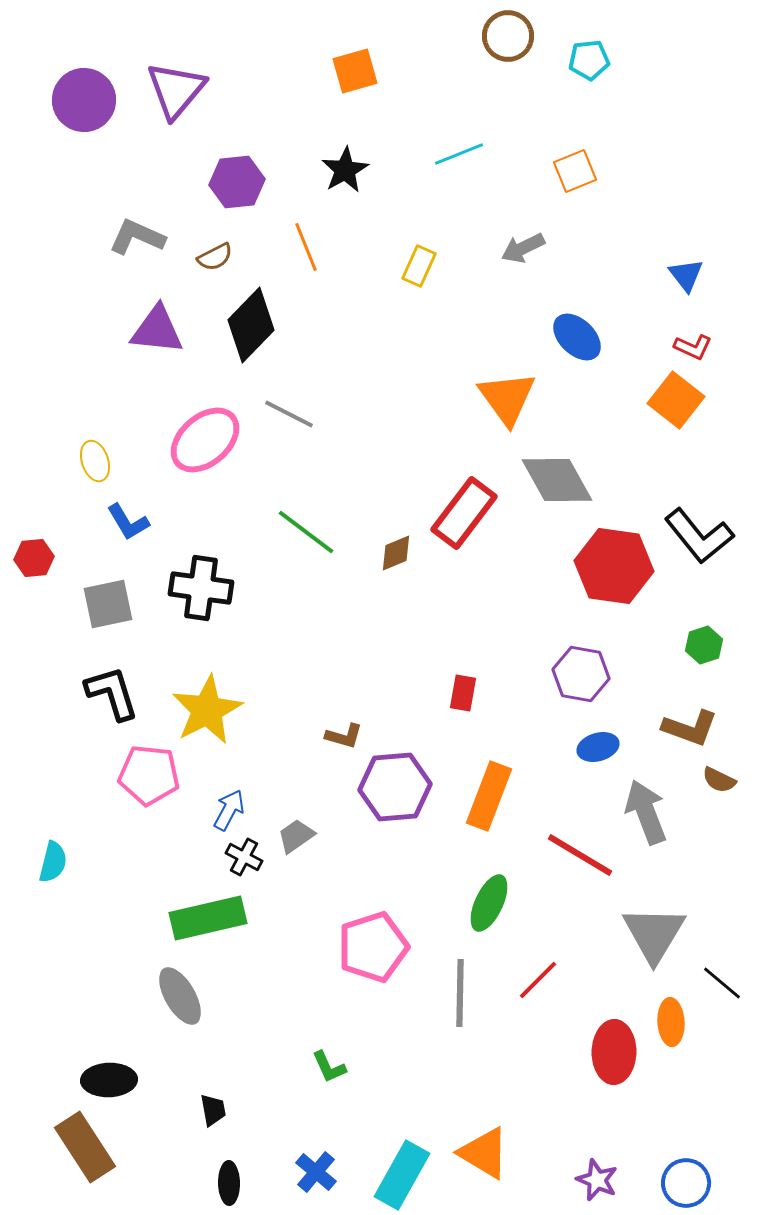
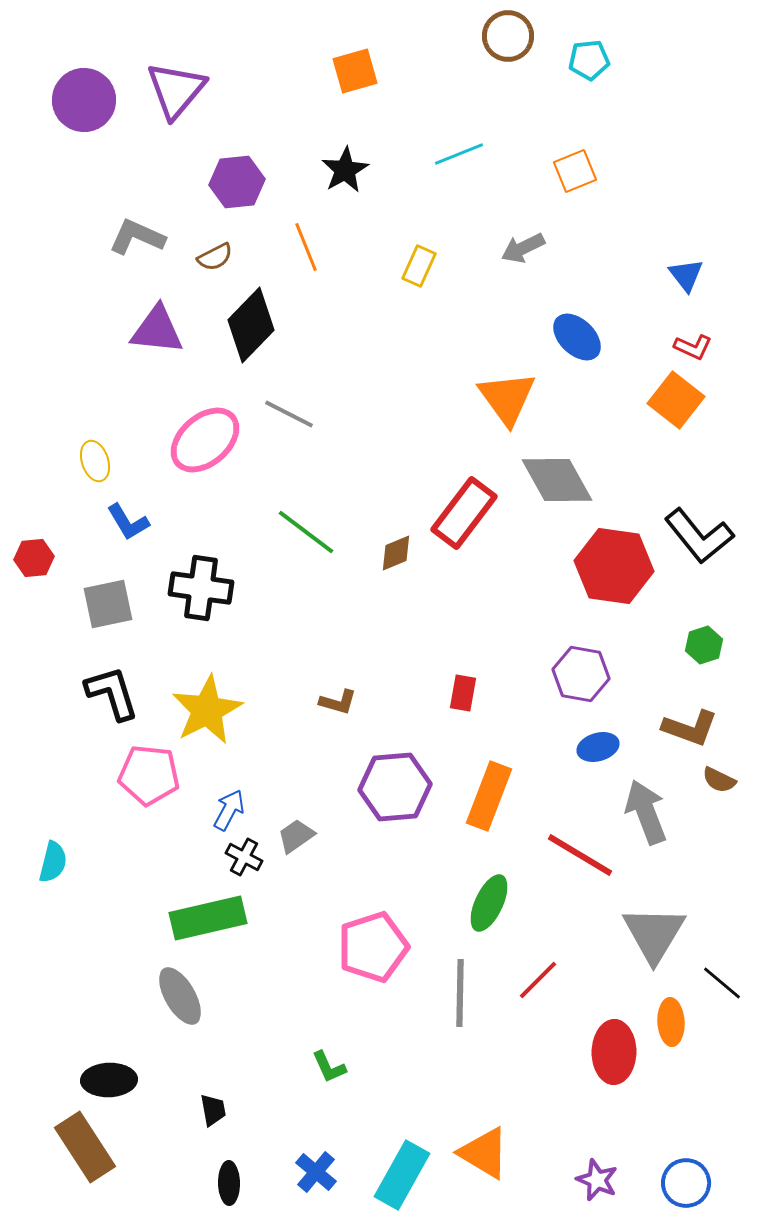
brown L-shape at (344, 736): moved 6 px left, 34 px up
